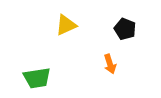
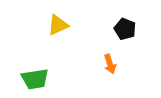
yellow triangle: moved 8 px left
green trapezoid: moved 2 px left, 1 px down
